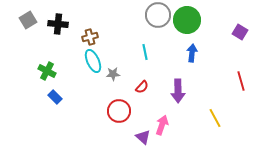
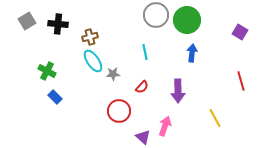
gray circle: moved 2 px left
gray square: moved 1 px left, 1 px down
cyan ellipse: rotated 10 degrees counterclockwise
pink arrow: moved 3 px right, 1 px down
